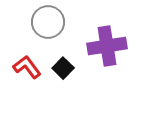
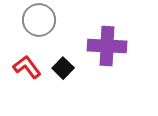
gray circle: moved 9 px left, 2 px up
purple cross: rotated 12 degrees clockwise
